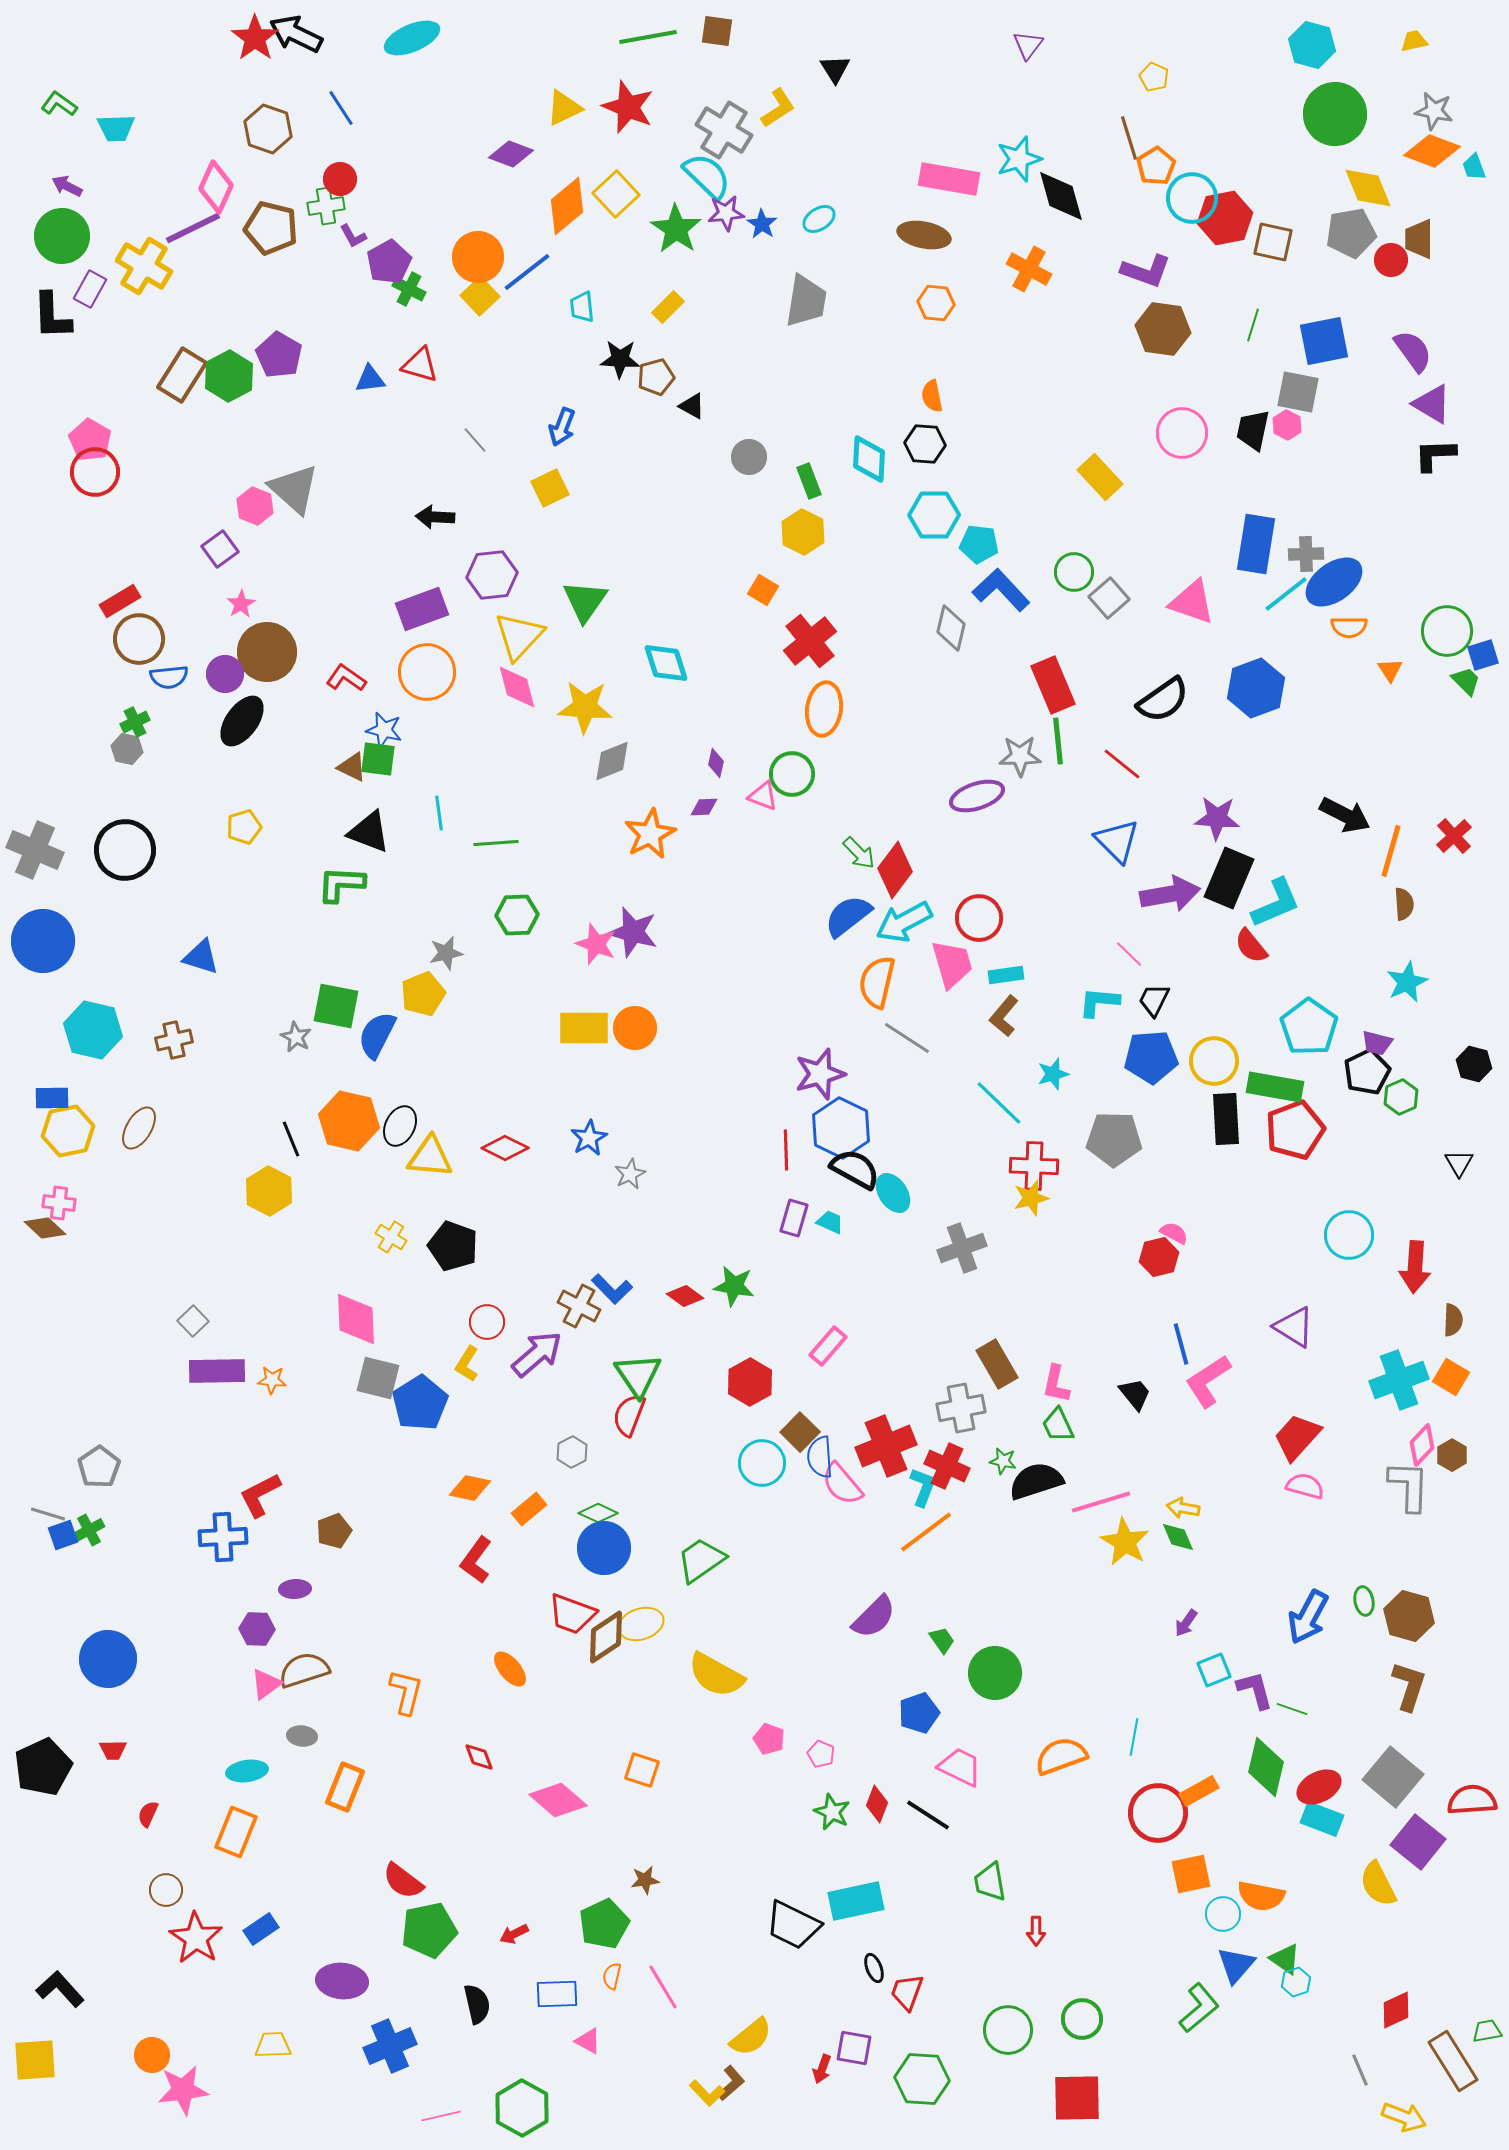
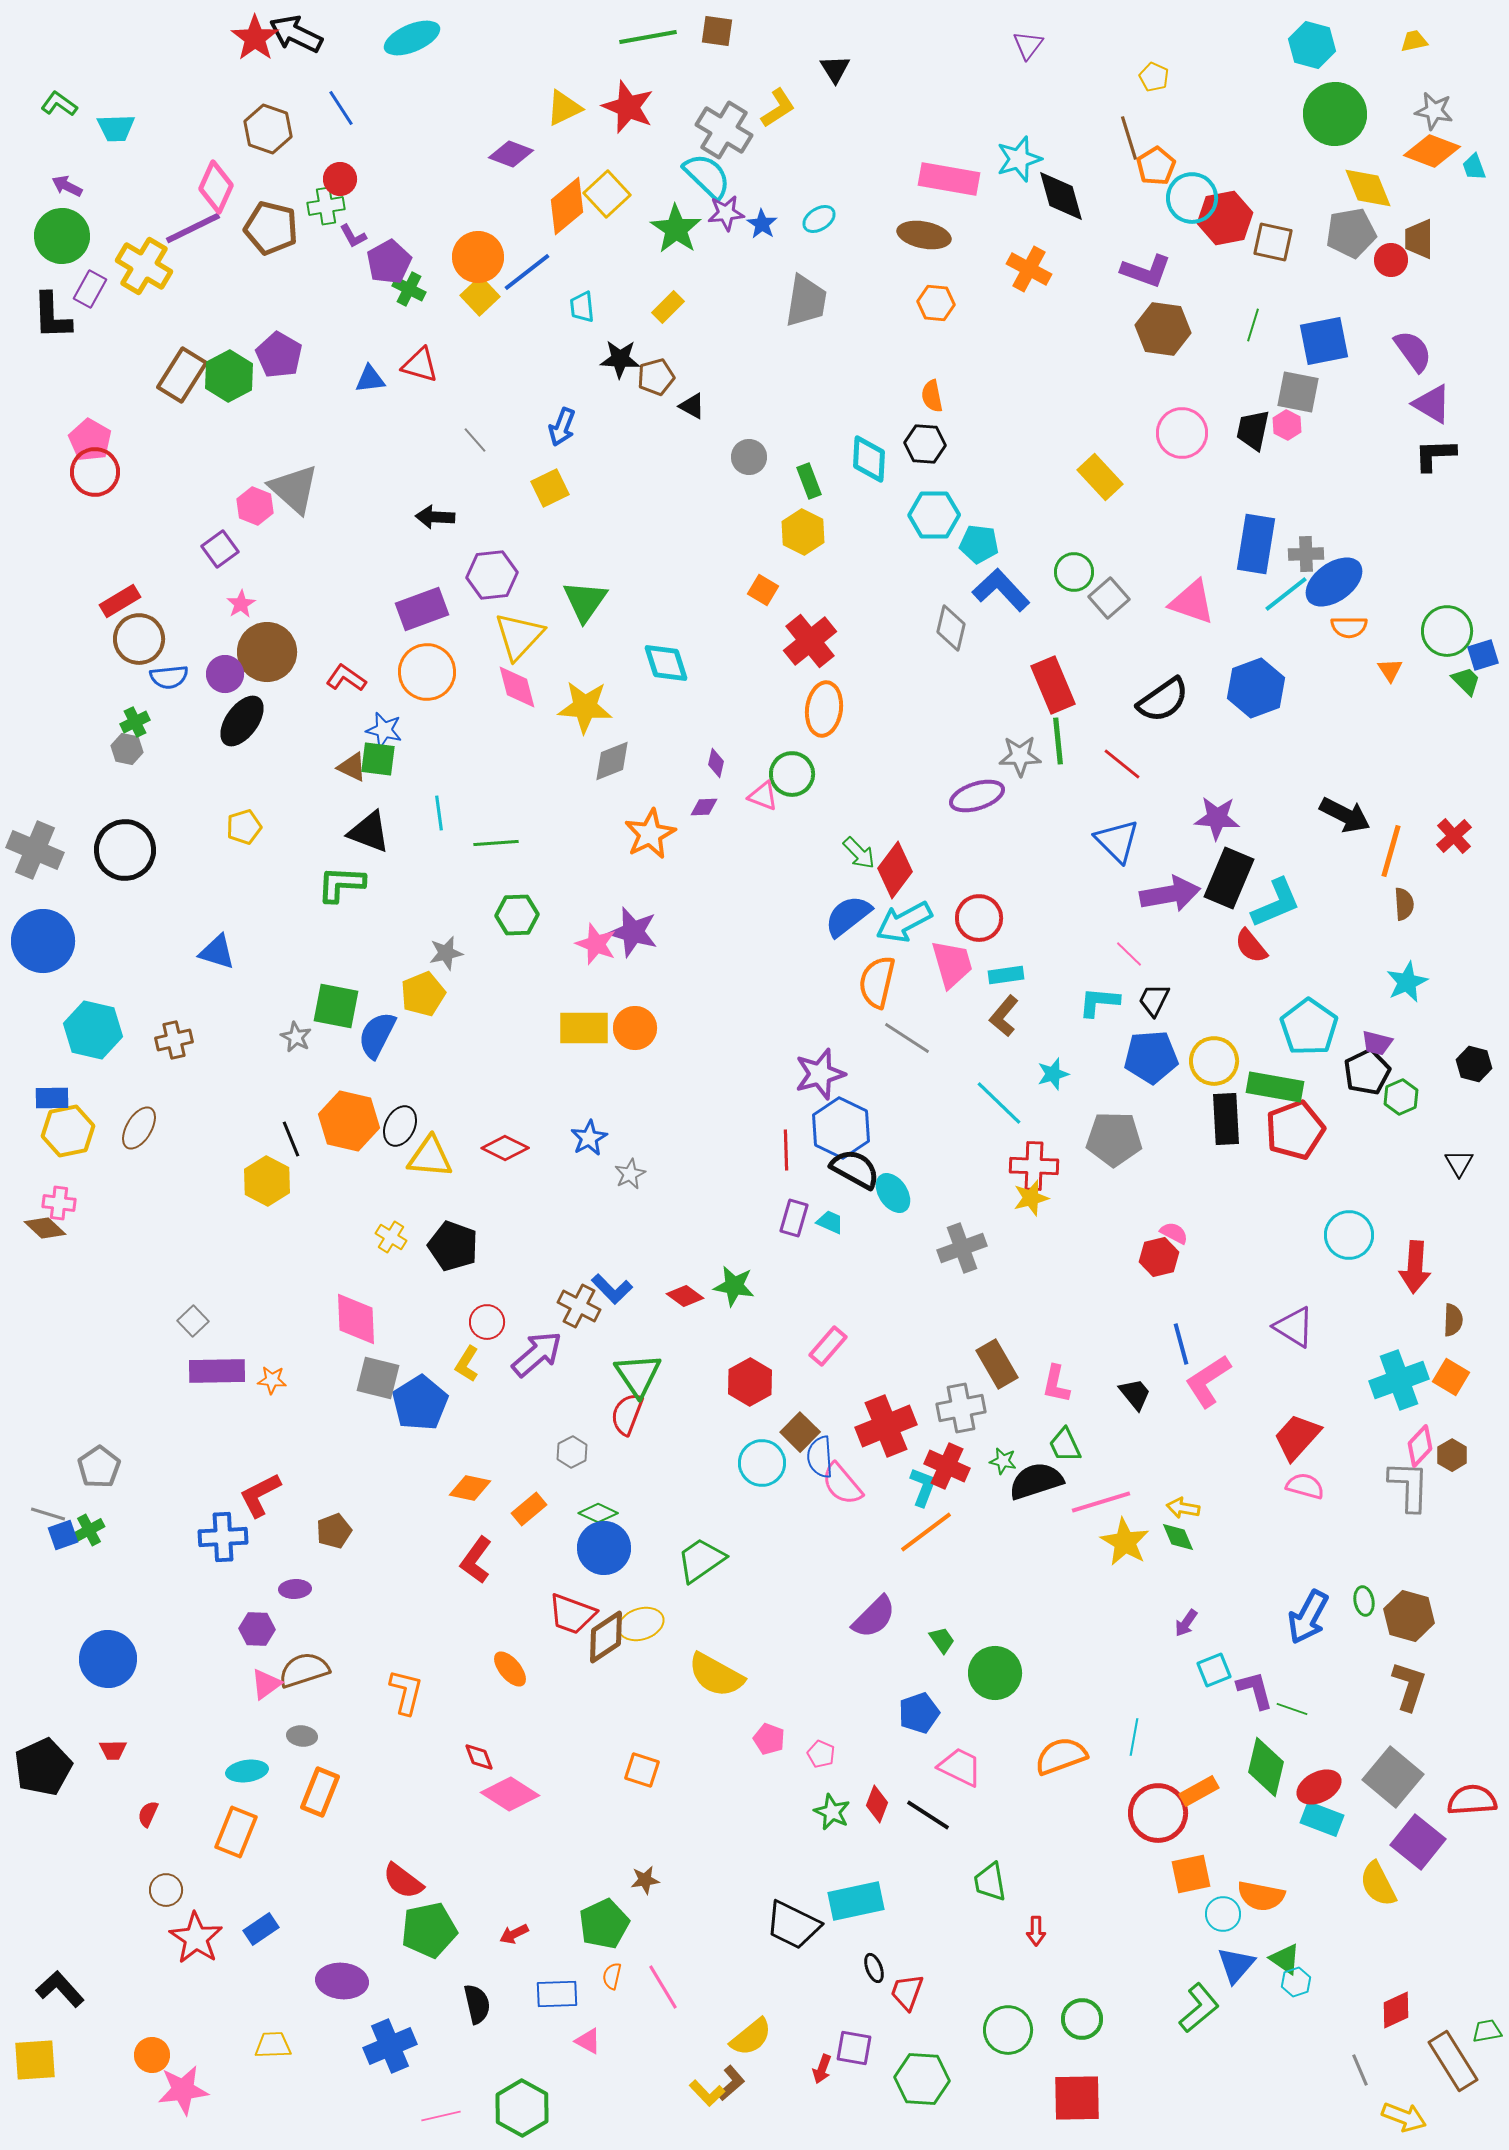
yellow square at (616, 194): moved 9 px left
blue triangle at (201, 957): moved 16 px right, 5 px up
yellow hexagon at (269, 1191): moved 2 px left, 10 px up
red semicircle at (629, 1415): moved 2 px left, 1 px up
green trapezoid at (1058, 1425): moved 7 px right, 20 px down
pink diamond at (1422, 1445): moved 2 px left, 1 px down
red cross at (886, 1446): moved 20 px up
orange rectangle at (345, 1787): moved 25 px left, 5 px down
pink diamond at (558, 1800): moved 48 px left, 6 px up; rotated 8 degrees counterclockwise
